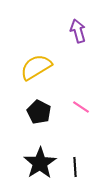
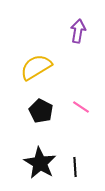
purple arrow: rotated 25 degrees clockwise
black pentagon: moved 2 px right, 1 px up
black star: rotated 8 degrees counterclockwise
